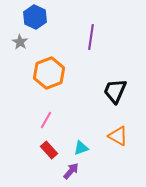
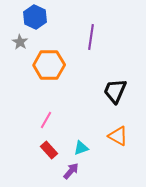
orange hexagon: moved 8 px up; rotated 20 degrees clockwise
